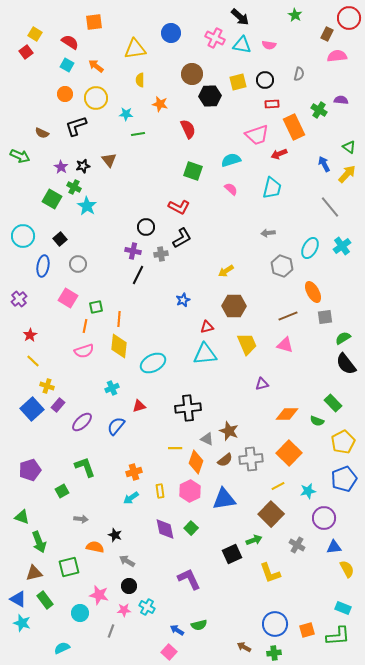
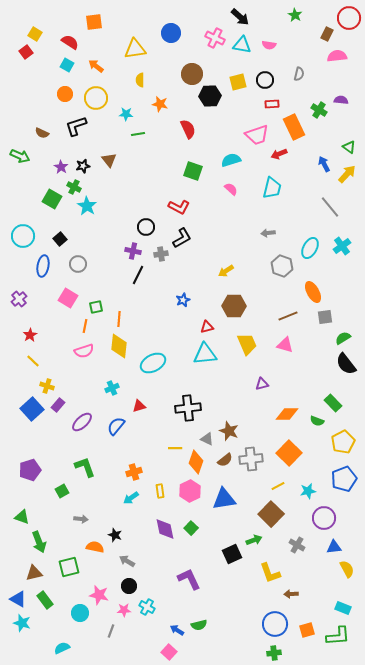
brown arrow at (244, 647): moved 47 px right, 53 px up; rotated 32 degrees counterclockwise
